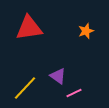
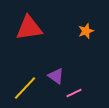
purple triangle: moved 2 px left
